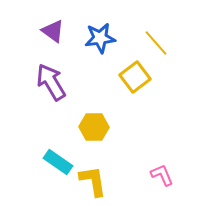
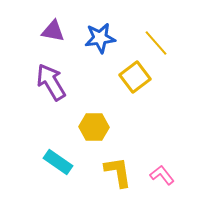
purple triangle: rotated 25 degrees counterclockwise
pink L-shape: rotated 15 degrees counterclockwise
yellow L-shape: moved 25 px right, 9 px up
